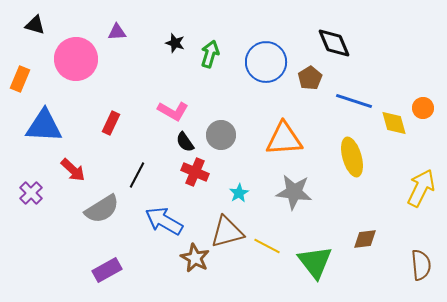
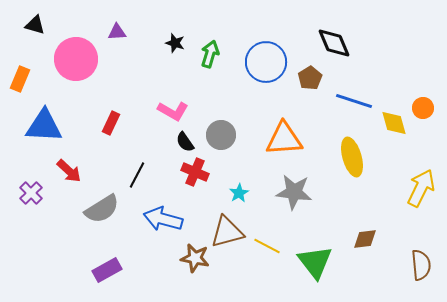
red arrow: moved 4 px left, 1 px down
blue arrow: moved 1 px left, 2 px up; rotated 15 degrees counterclockwise
brown star: rotated 16 degrees counterclockwise
